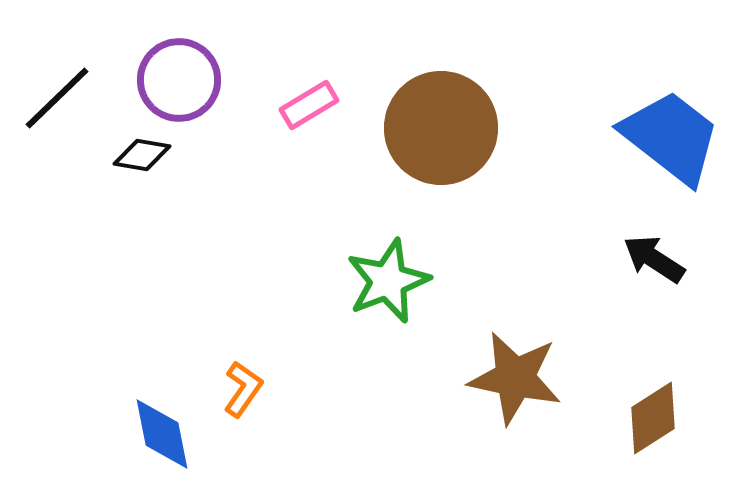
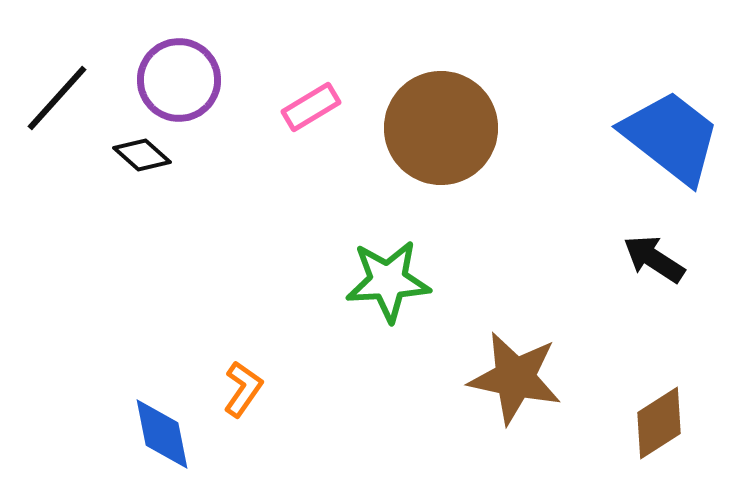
black line: rotated 4 degrees counterclockwise
pink rectangle: moved 2 px right, 2 px down
black diamond: rotated 32 degrees clockwise
green star: rotated 18 degrees clockwise
brown diamond: moved 6 px right, 5 px down
